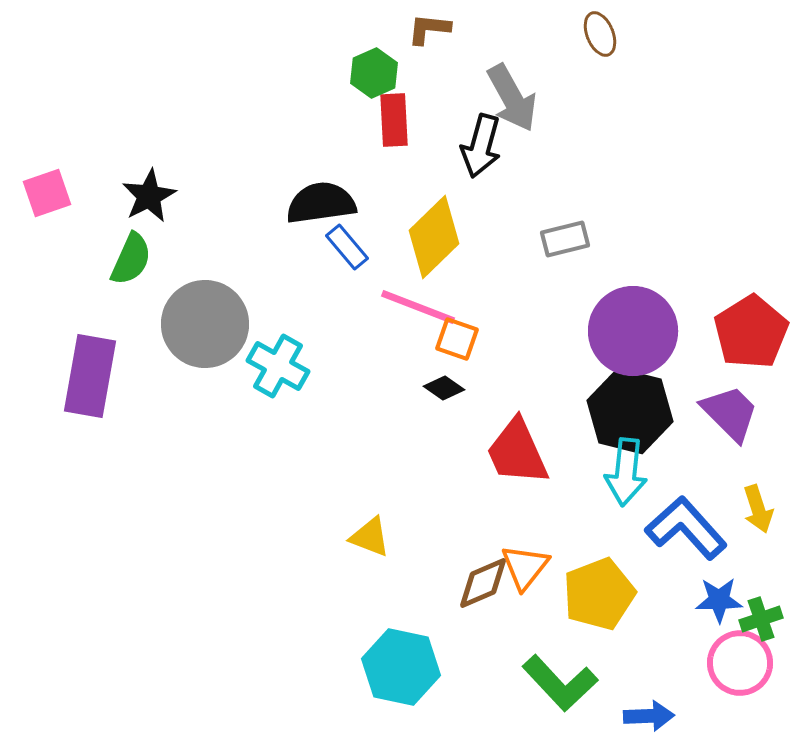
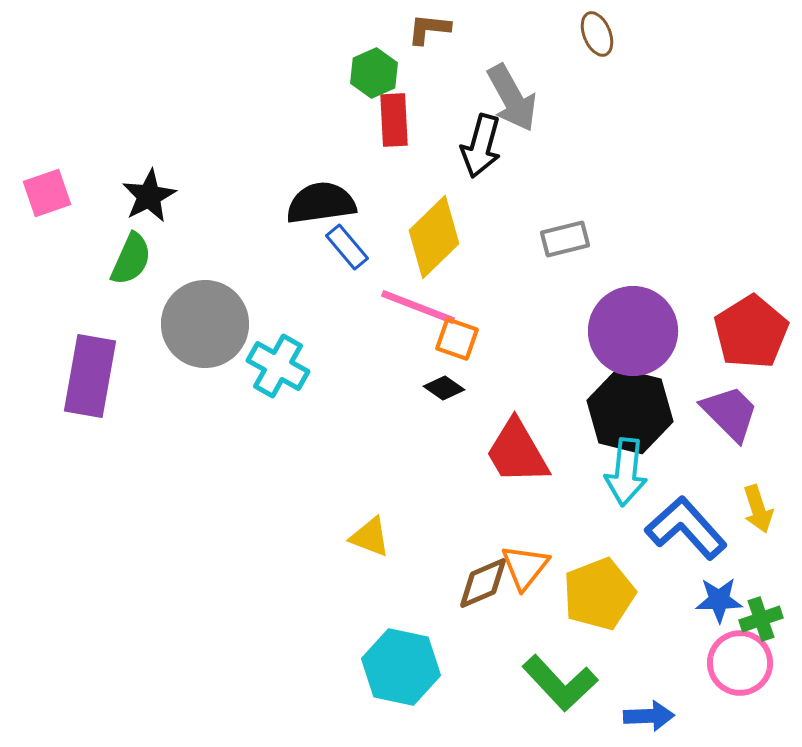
brown ellipse: moved 3 px left
red trapezoid: rotated 6 degrees counterclockwise
